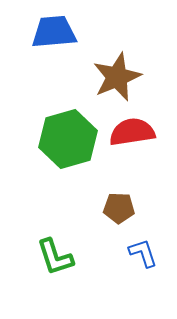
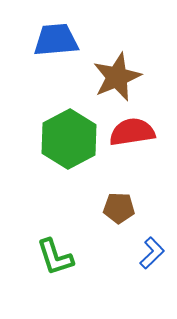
blue trapezoid: moved 2 px right, 8 px down
green hexagon: moved 1 px right; rotated 12 degrees counterclockwise
blue L-shape: moved 9 px right; rotated 64 degrees clockwise
